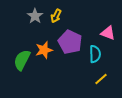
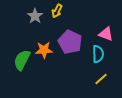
yellow arrow: moved 1 px right, 5 px up
pink triangle: moved 2 px left, 1 px down
orange star: rotated 12 degrees clockwise
cyan semicircle: moved 3 px right
